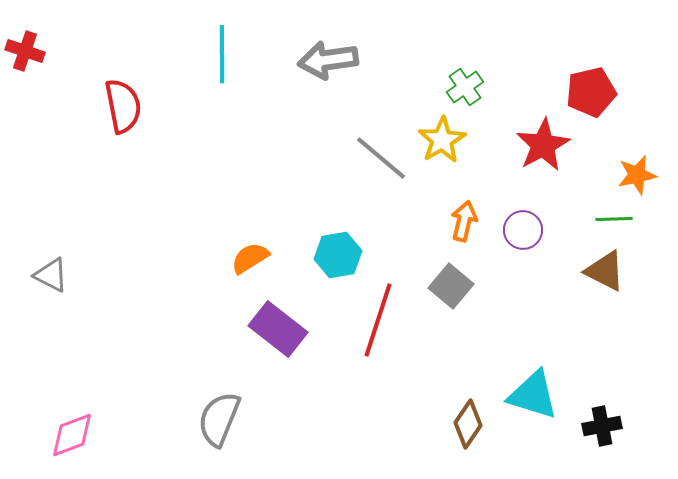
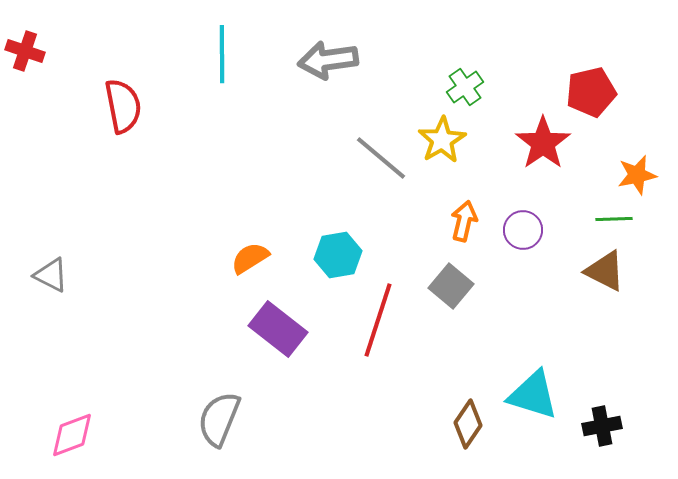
red star: moved 2 px up; rotated 6 degrees counterclockwise
